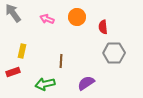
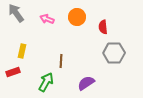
gray arrow: moved 3 px right
green arrow: moved 1 px right, 2 px up; rotated 132 degrees clockwise
